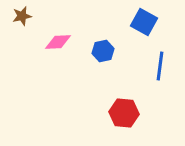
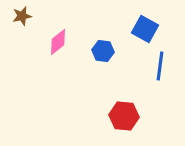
blue square: moved 1 px right, 7 px down
pink diamond: rotated 36 degrees counterclockwise
blue hexagon: rotated 20 degrees clockwise
red hexagon: moved 3 px down
